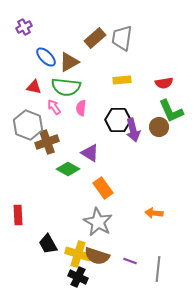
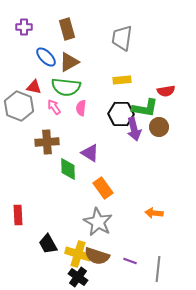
purple cross: rotated 28 degrees clockwise
brown rectangle: moved 28 px left, 9 px up; rotated 65 degrees counterclockwise
red semicircle: moved 2 px right, 8 px down
green L-shape: moved 26 px left, 3 px up; rotated 56 degrees counterclockwise
black hexagon: moved 3 px right, 6 px up
gray hexagon: moved 9 px left, 19 px up
purple arrow: moved 1 px right, 1 px up
brown cross: rotated 15 degrees clockwise
green diamond: rotated 60 degrees clockwise
black cross: rotated 12 degrees clockwise
